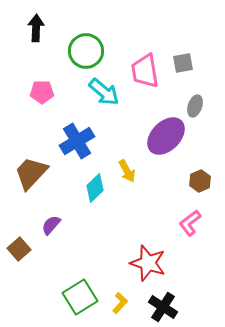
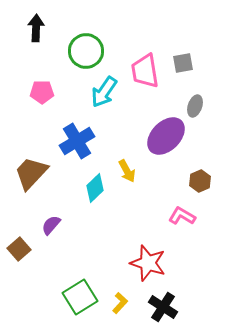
cyan arrow: rotated 84 degrees clockwise
pink L-shape: moved 8 px left, 7 px up; rotated 68 degrees clockwise
